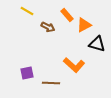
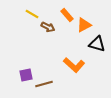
yellow line: moved 5 px right, 3 px down
purple square: moved 1 px left, 2 px down
brown line: moved 7 px left, 1 px down; rotated 18 degrees counterclockwise
